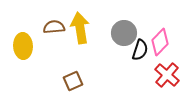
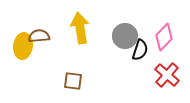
brown semicircle: moved 15 px left, 9 px down
gray circle: moved 1 px right, 3 px down
pink diamond: moved 4 px right, 5 px up
yellow ellipse: rotated 10 degrees clockwise
brown square: rotated 30 degrees clockwise
